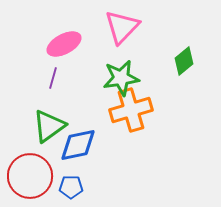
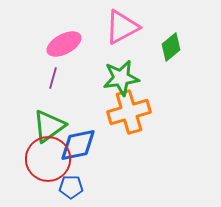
pink triangle: rotated 18 degrees clockwise
green diamond: moved 13 px left, 14 px up
orange cross: moved 2 px left, 2 px down
red circle: moved 18 px right, 17 px up
